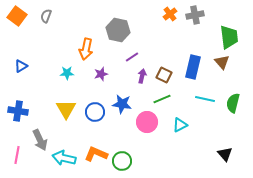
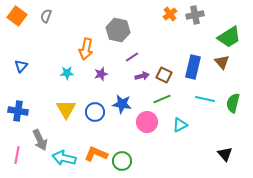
green trapezoid: rotated 65 degrees clockwise
blue triangle: rotated 16 degrees counterclockwise
purple arrow: rotated 64 degrees clockwise
